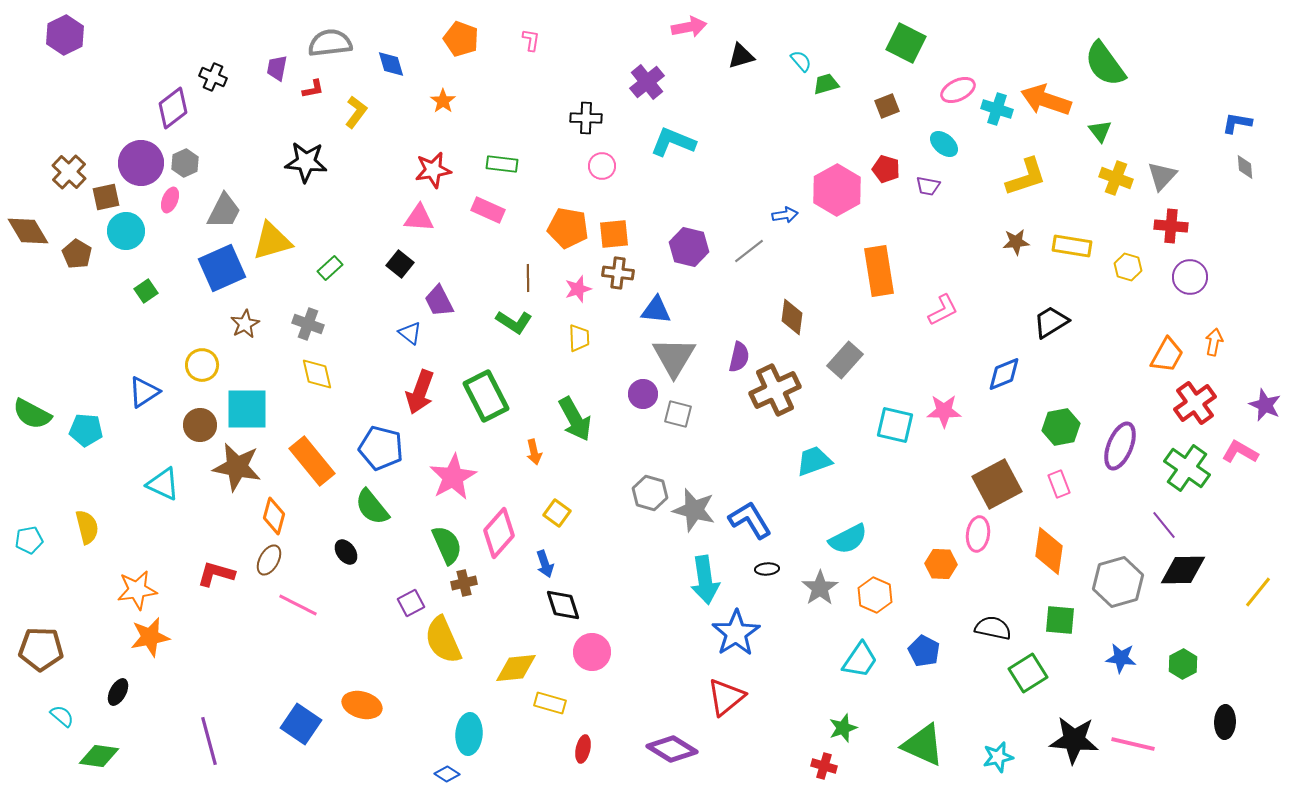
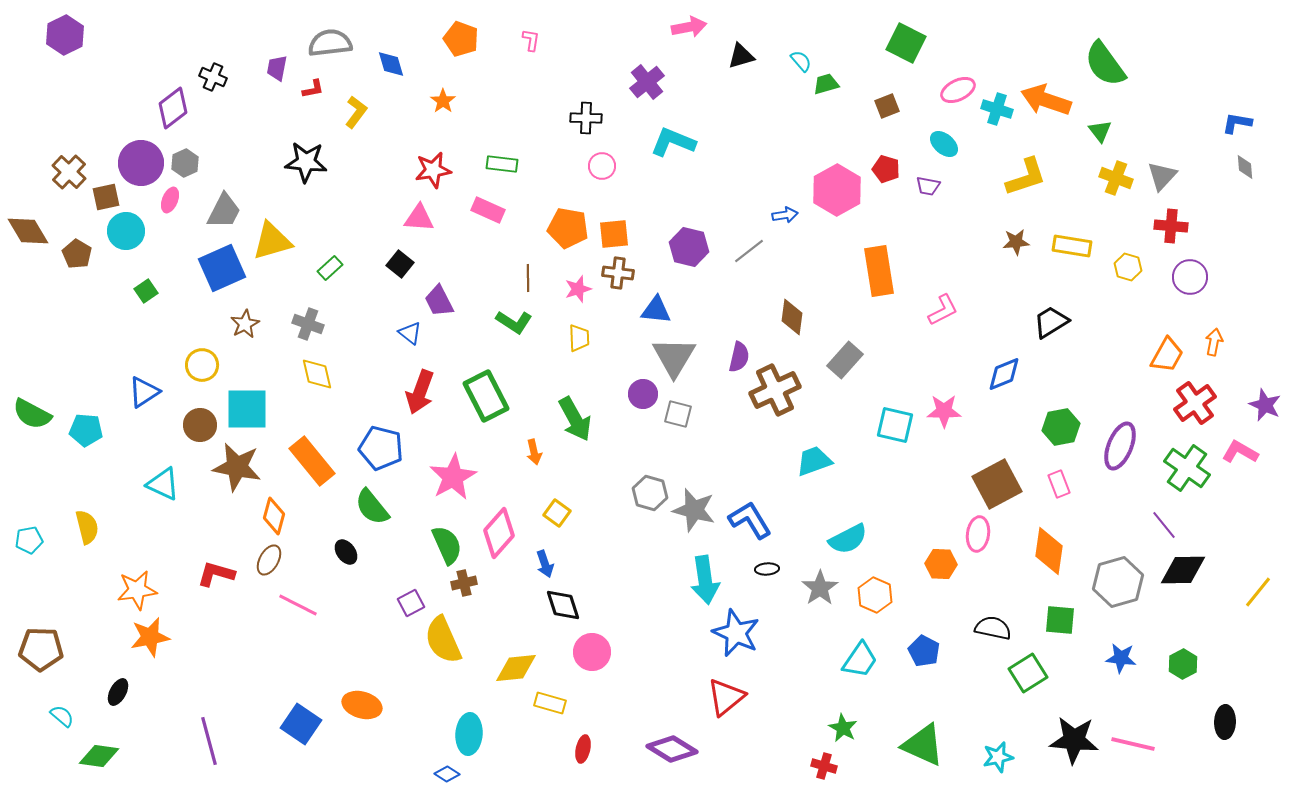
blue star at (736, 633): rotated 15 degrees counterclockwise
green star at (843, 728): rotated 24 degrees counterclockwise
